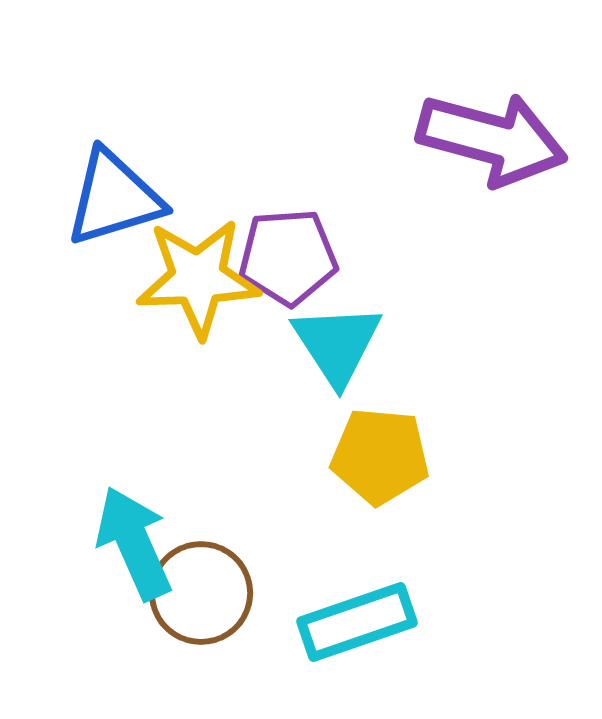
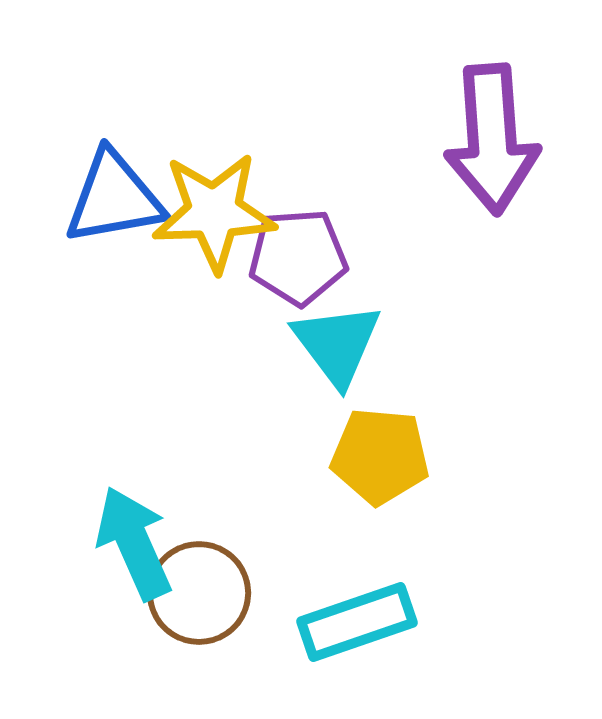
purple arrow: rotated 71 degrees clockwise
blue triangle: rotated 7 degrees clockwise
purple pentagon: moved 10 px right
yellow star: moved 16 px right, 66 px up
cyan triangle: rotated 4 degrees counterclockwise
brown circle: moved 2 px left
